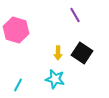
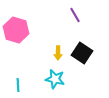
cyan line: rotated 32 degrees counterclockwise
